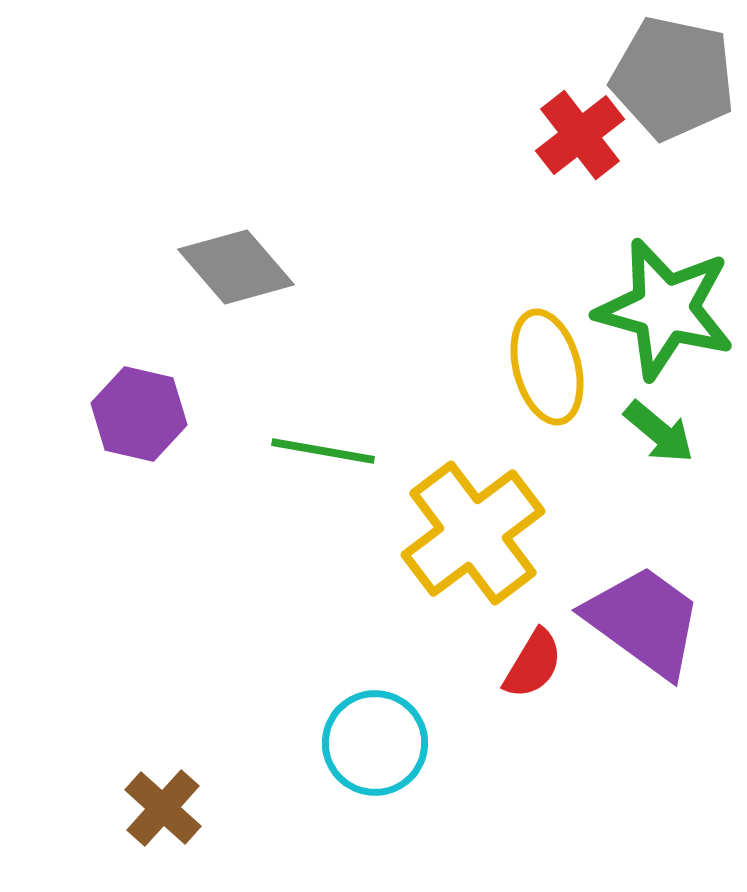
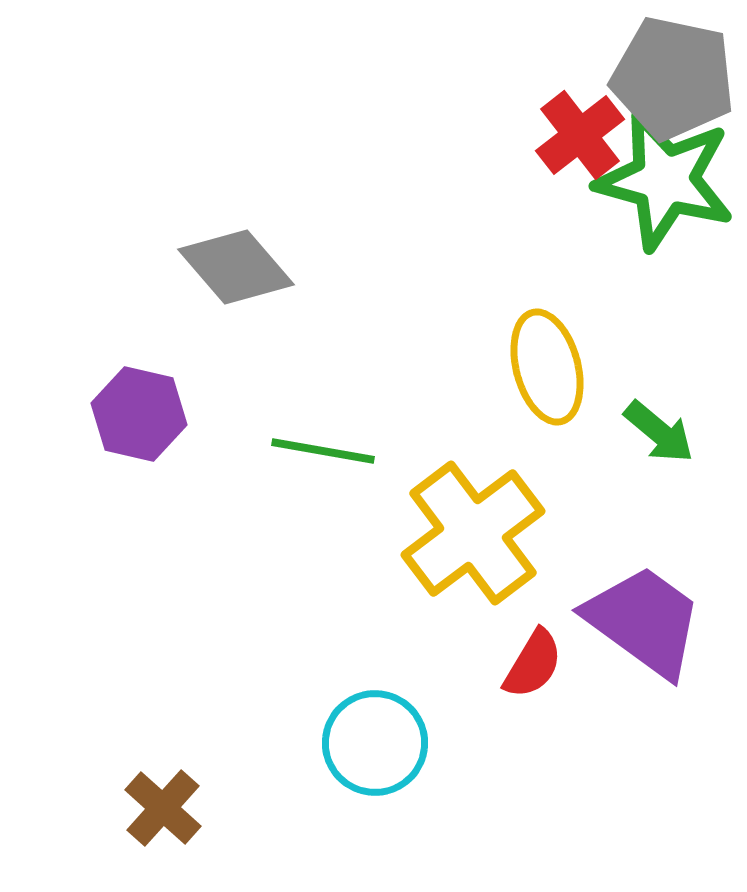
green star: moved 129 px up
